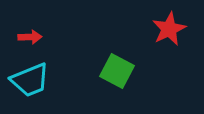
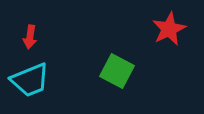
red arrow: rotated 100 degrees clockwise
